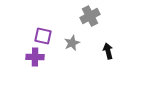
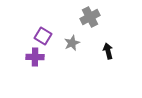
gray cross: moved 1 px down
purple square: rotated 18 degrees clockwise
